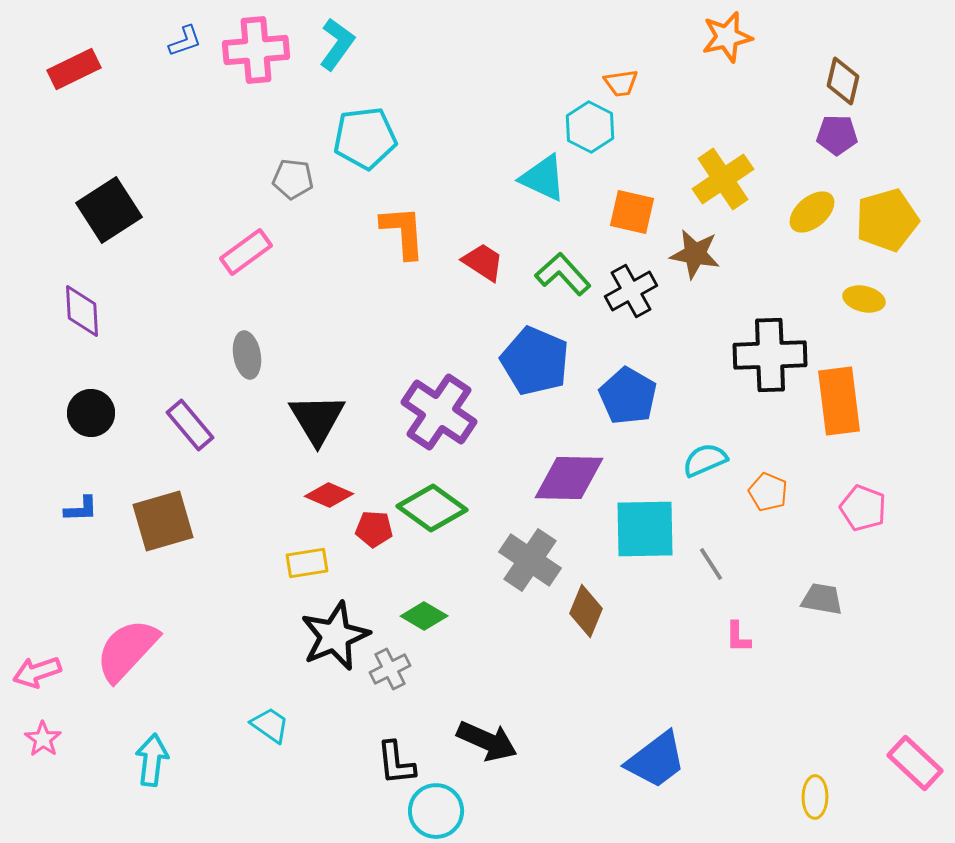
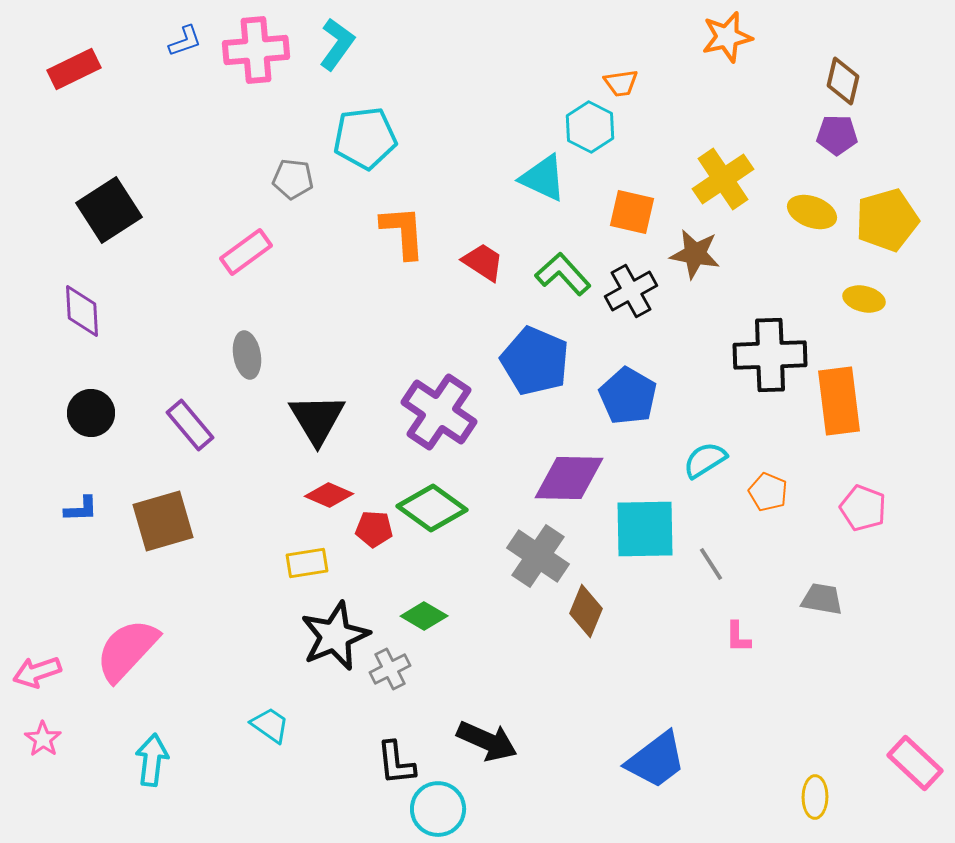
yellow ellipse at (812, 212): rotated 60 degrees clockwise
cyan semicircle at (705, 460): rotated 9 degrees counterclockwise
gray cross at (530, 560): moved 8 px right, 4 px up
cyan circle at (436, 811): moved 2 px right, 2 px up
